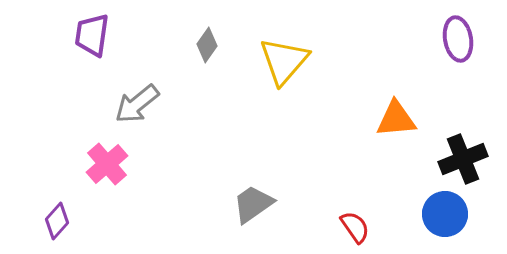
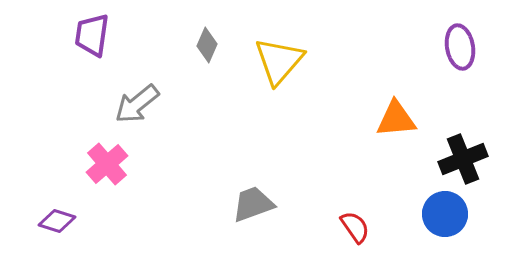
purple ellipse: moved 2 px right, 8 px down
gray diamond: rotated 12 degrees counterclockwise
yellow triangle: moved 5 px left
gray trapezoid: rotated 15 degrees clockwise
purple diamond: rotated 66 degrees clockwise
